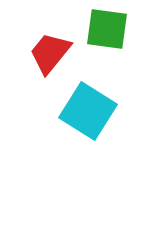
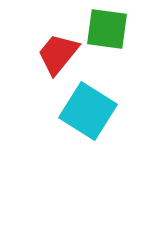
red trapezoid: moved 8 px right, 1 px down
